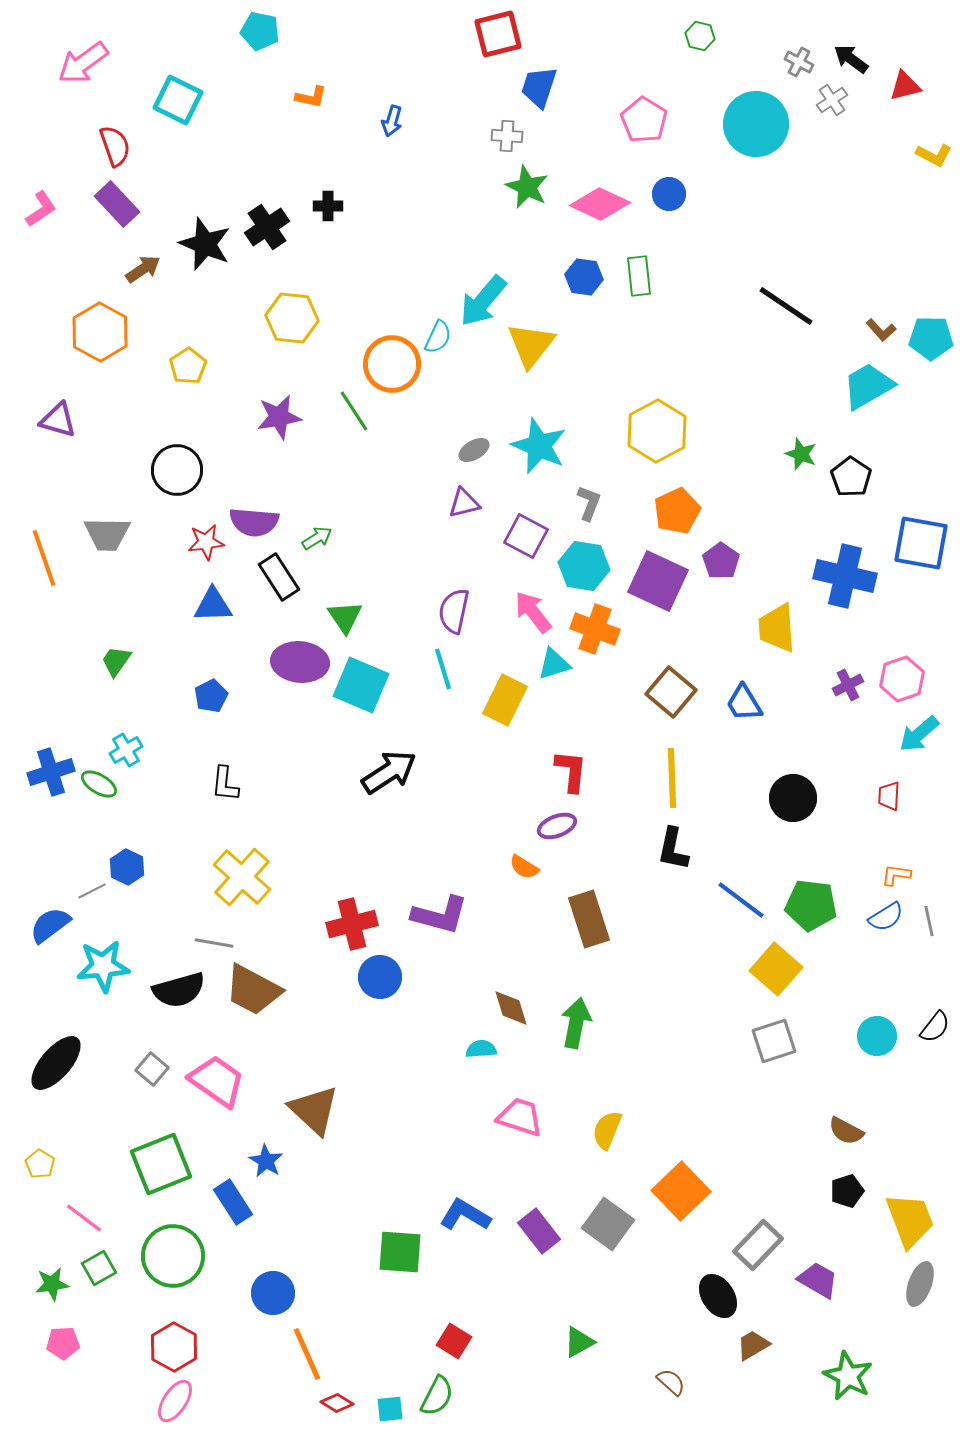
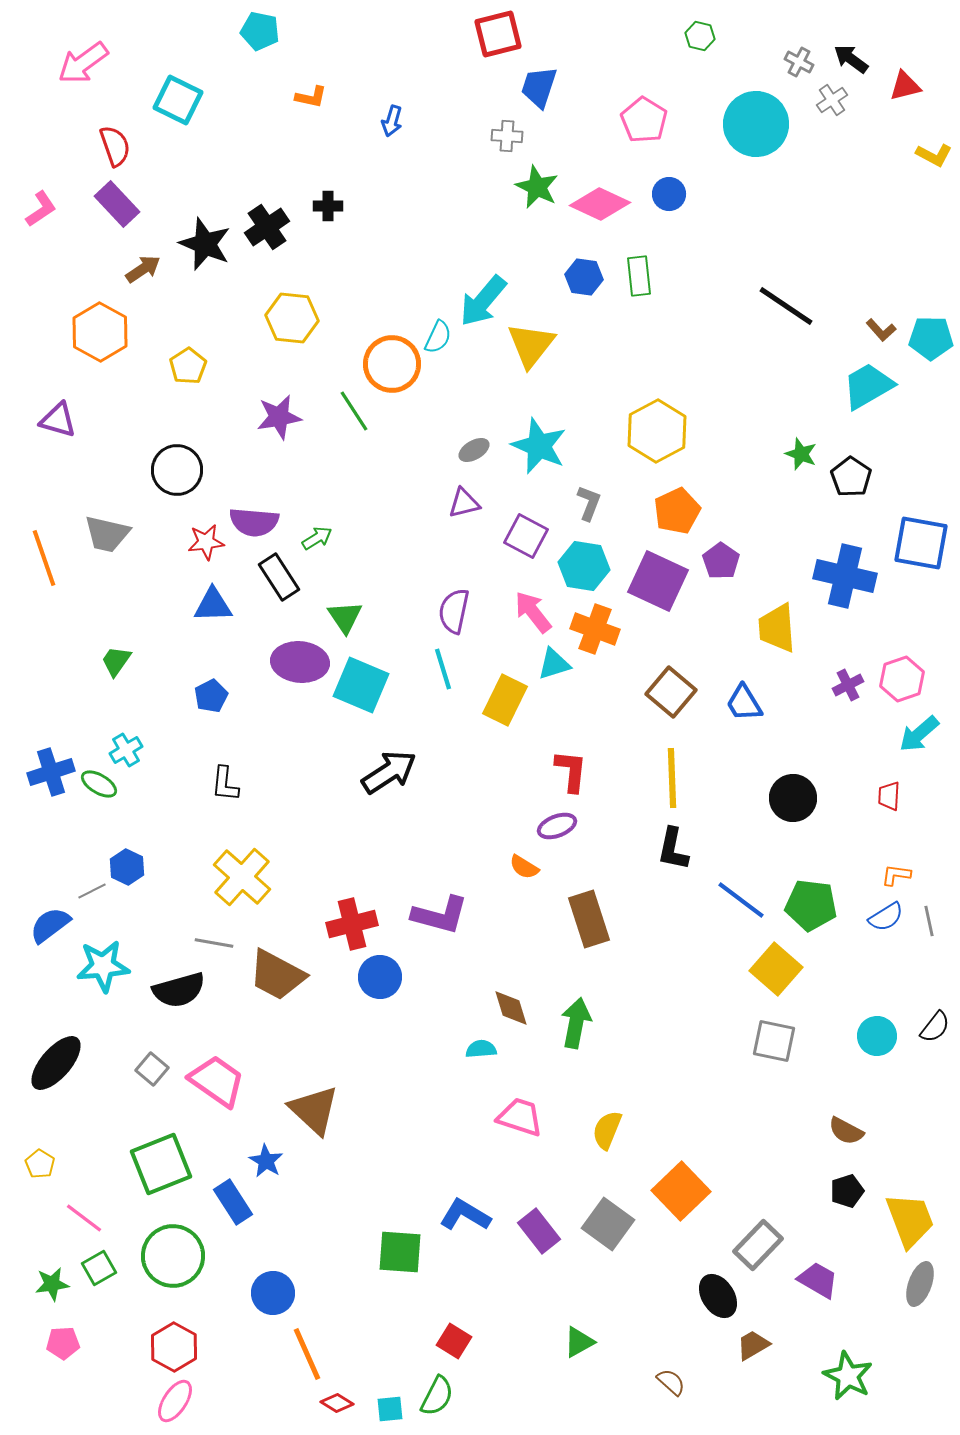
green star at (527, 187): moved 10 px right
gray trapezoid at (107, 534): rotated 12 degrees clockwise
brown trapezoid at (253, 990): moved 24 px right, 15 px up
gray square at (774, 1041): rotated 30 degrees clockwise
